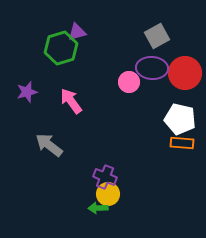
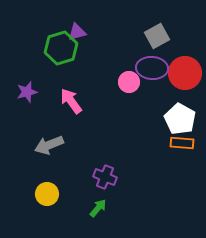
white pentagon: rotated 16 degrees clockwise
gray arrow: rotated 60 degrees counterclockwise
yellow circle: moved 61 px left
green arrow: rotated 132 degrees clockwise
